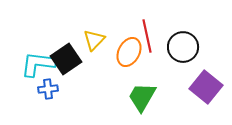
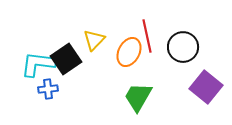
green trapezoid: moved 4 px left
